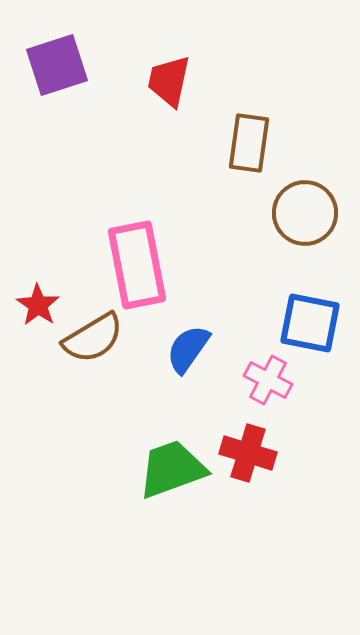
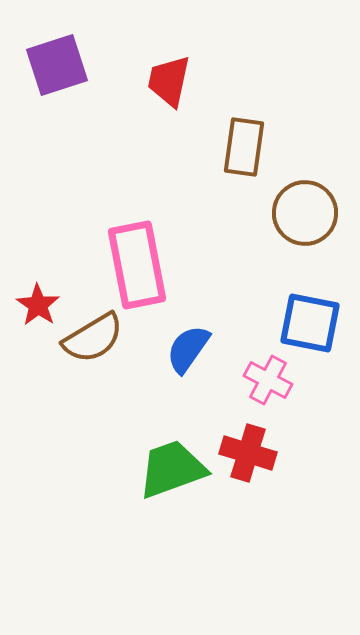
brown rectangle: moved 5 px left, 4 px down
